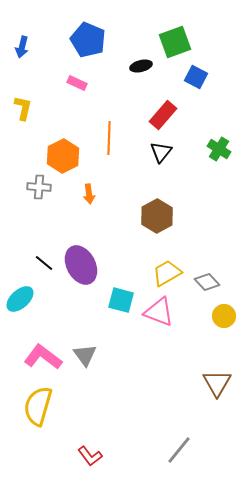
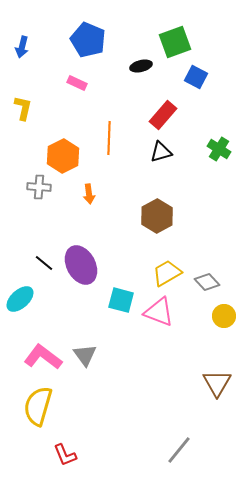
black triangle: rotated 35 degrees clockwise
red L-shape: moved 25 px left, 1 px up; rotated 15 degrees clockwise
